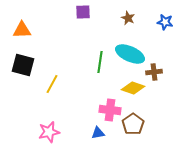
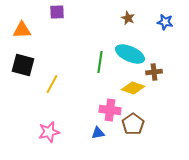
purple square: moved 26 px left
